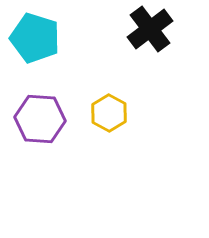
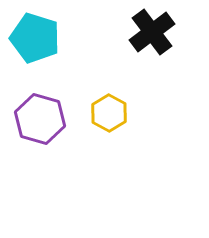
black cross: moved 2 px right, 3 px down
purple hexagon: rotated 12 degrees clockwise
